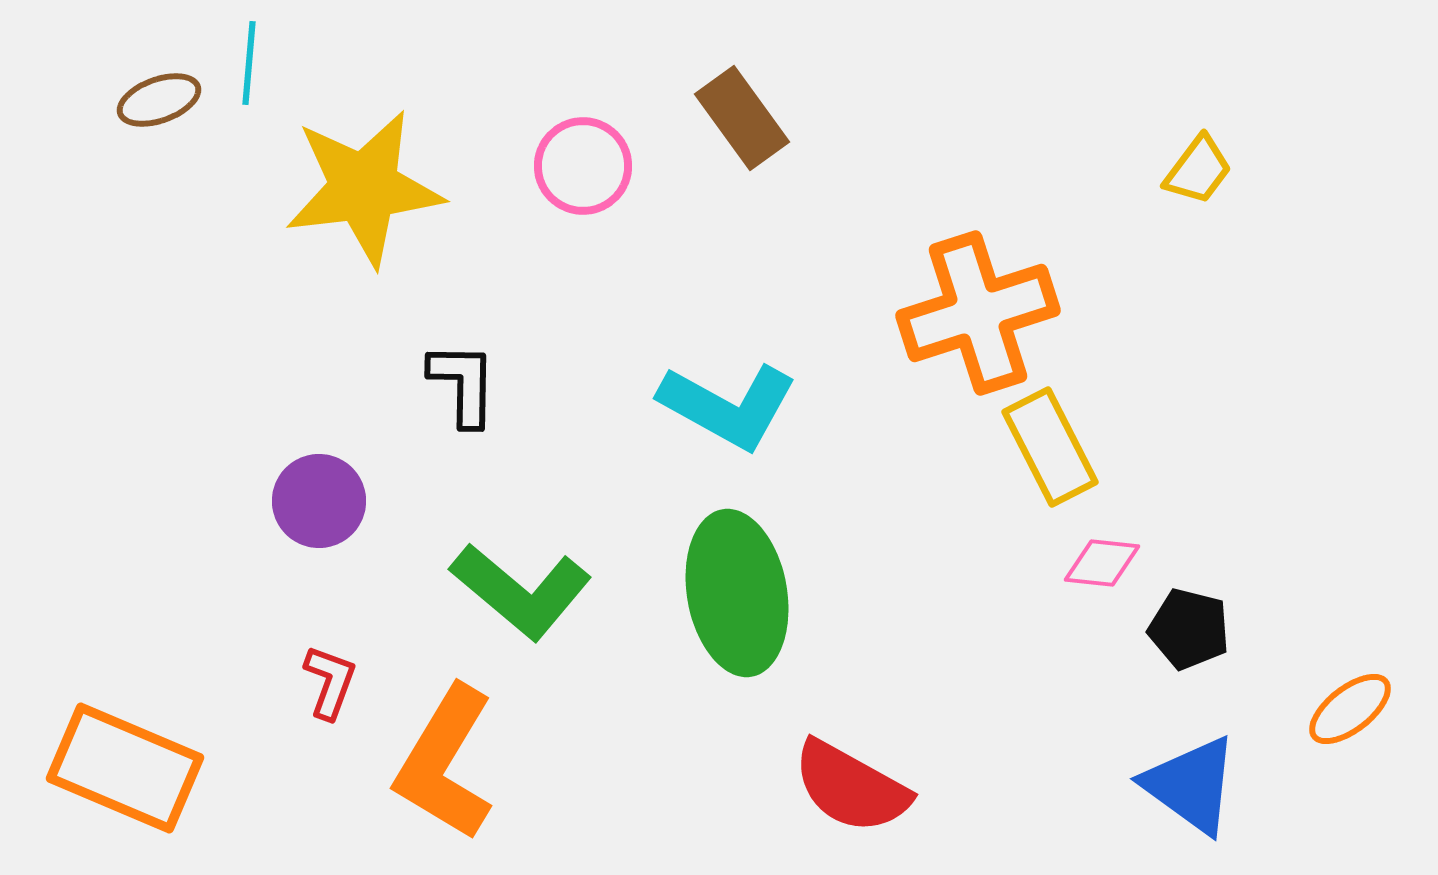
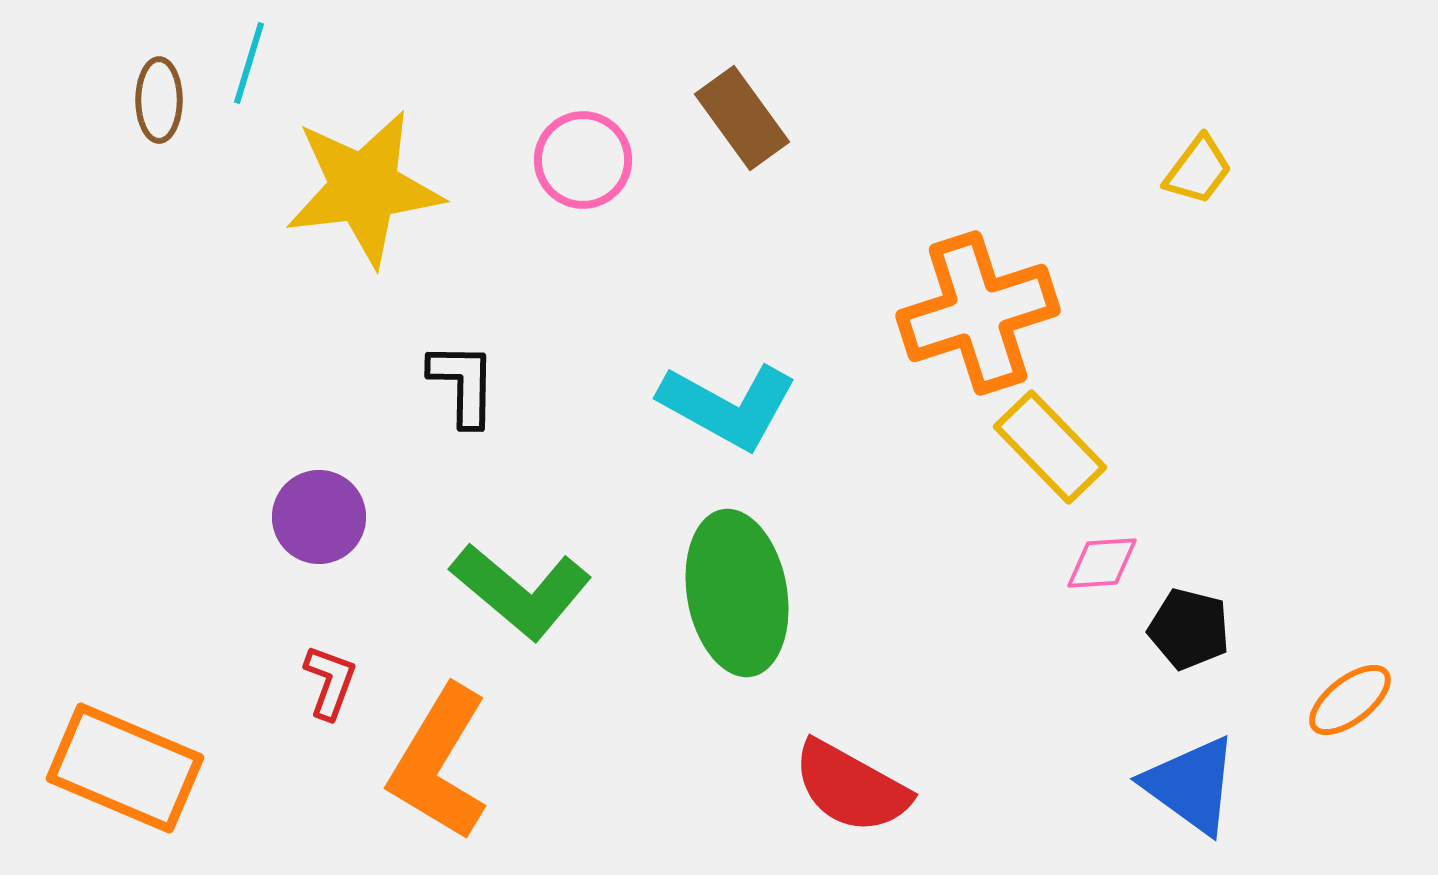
cyan line: rotated 12 degrees clockwise
brown ellipse: rotated 70 degrees counterclockwise
pink circle: moved 6 px up
yellow rectangle: rotated 17 degrees counterclockwise
purple circle: moved 16 px down
pink diamond: rotated 10 degrees counterclockwise
orange ellipse: moved 9 px up
orange L-shape: moved 6 px left
